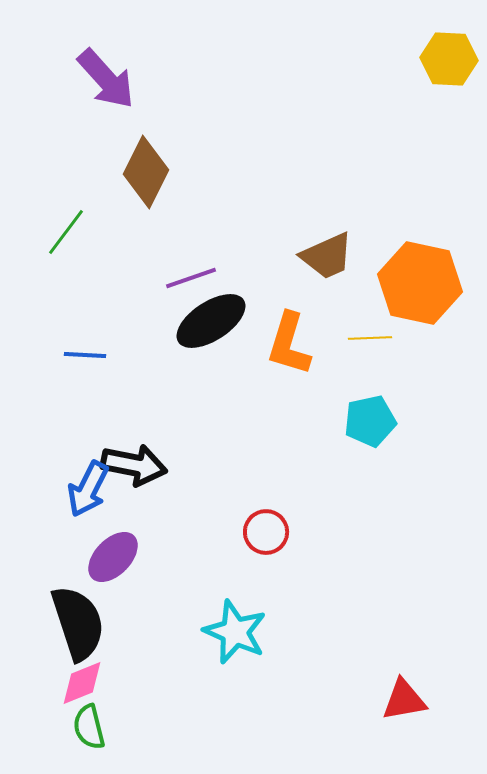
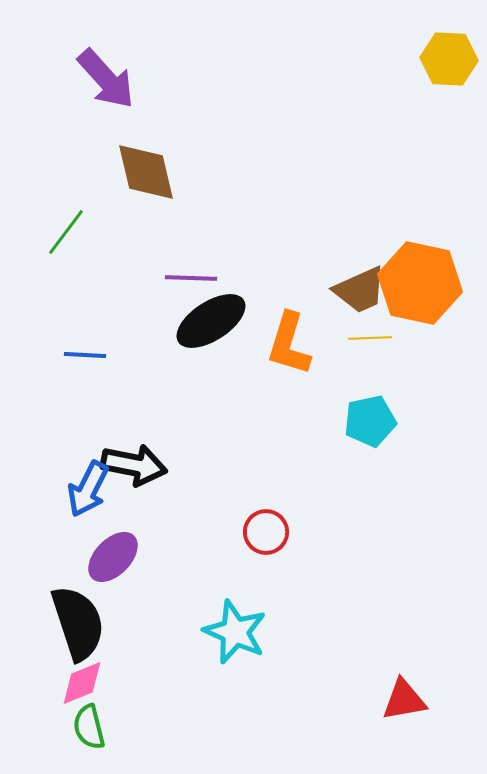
brown diamond: rotated 40 degrees counterclockwise
brown trapezoid: moved 33 px right, 34 px down
purple line: rotated 21 degrees clockwise
